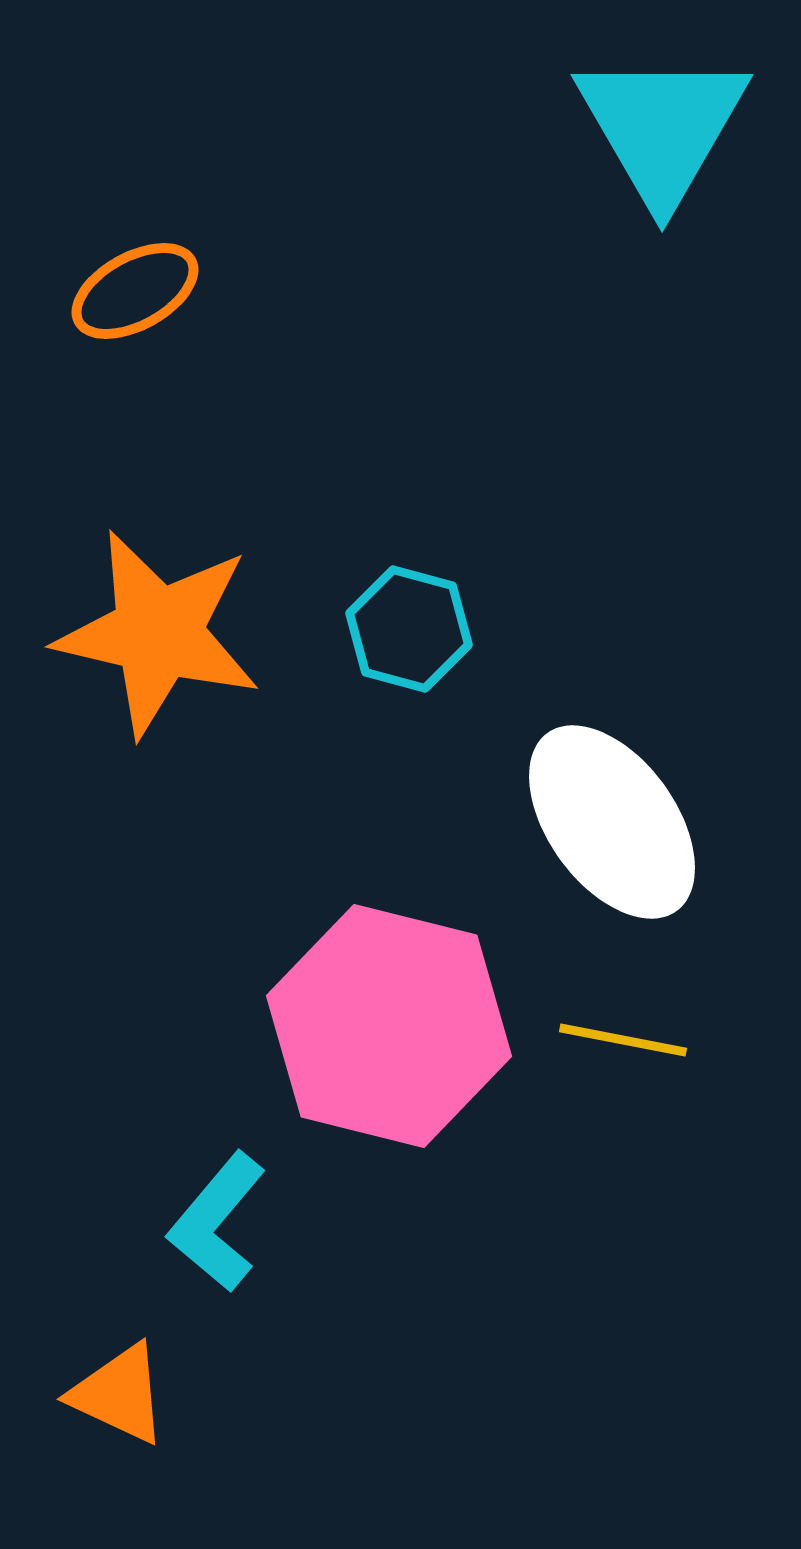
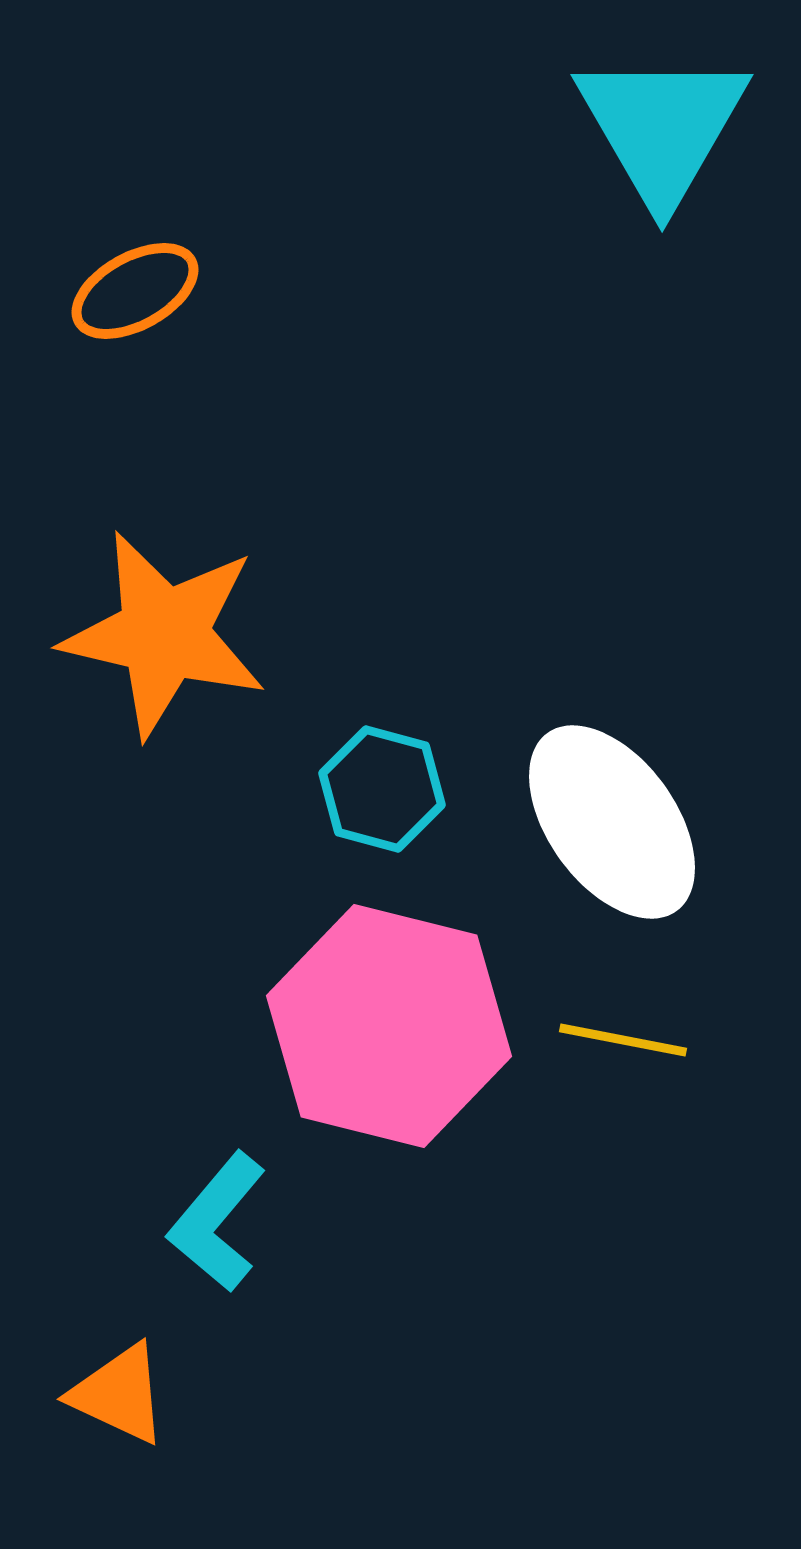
cyan hexagon: moved 27 px left, 160 px down
orange star: moved 6 px right, 1 px down
